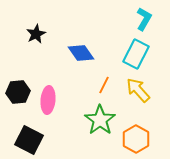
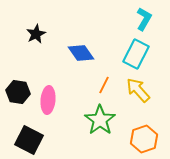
black hexagon: rotated 15 degrees clockwise
orange hexagon: moved 8 px right; rotated 12 degrees clockwise
